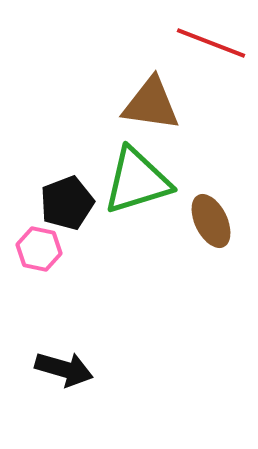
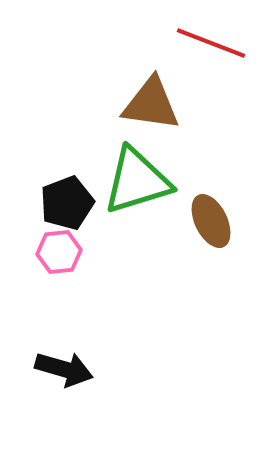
pink hexagon: moved 20 px right, 3 px down; rotated 18 degrees counterclockwise
